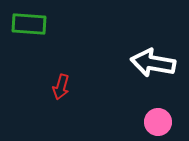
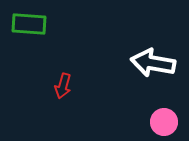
red arrow: moved 2 px right, 1 px up
pink circle: moved 6 px right
